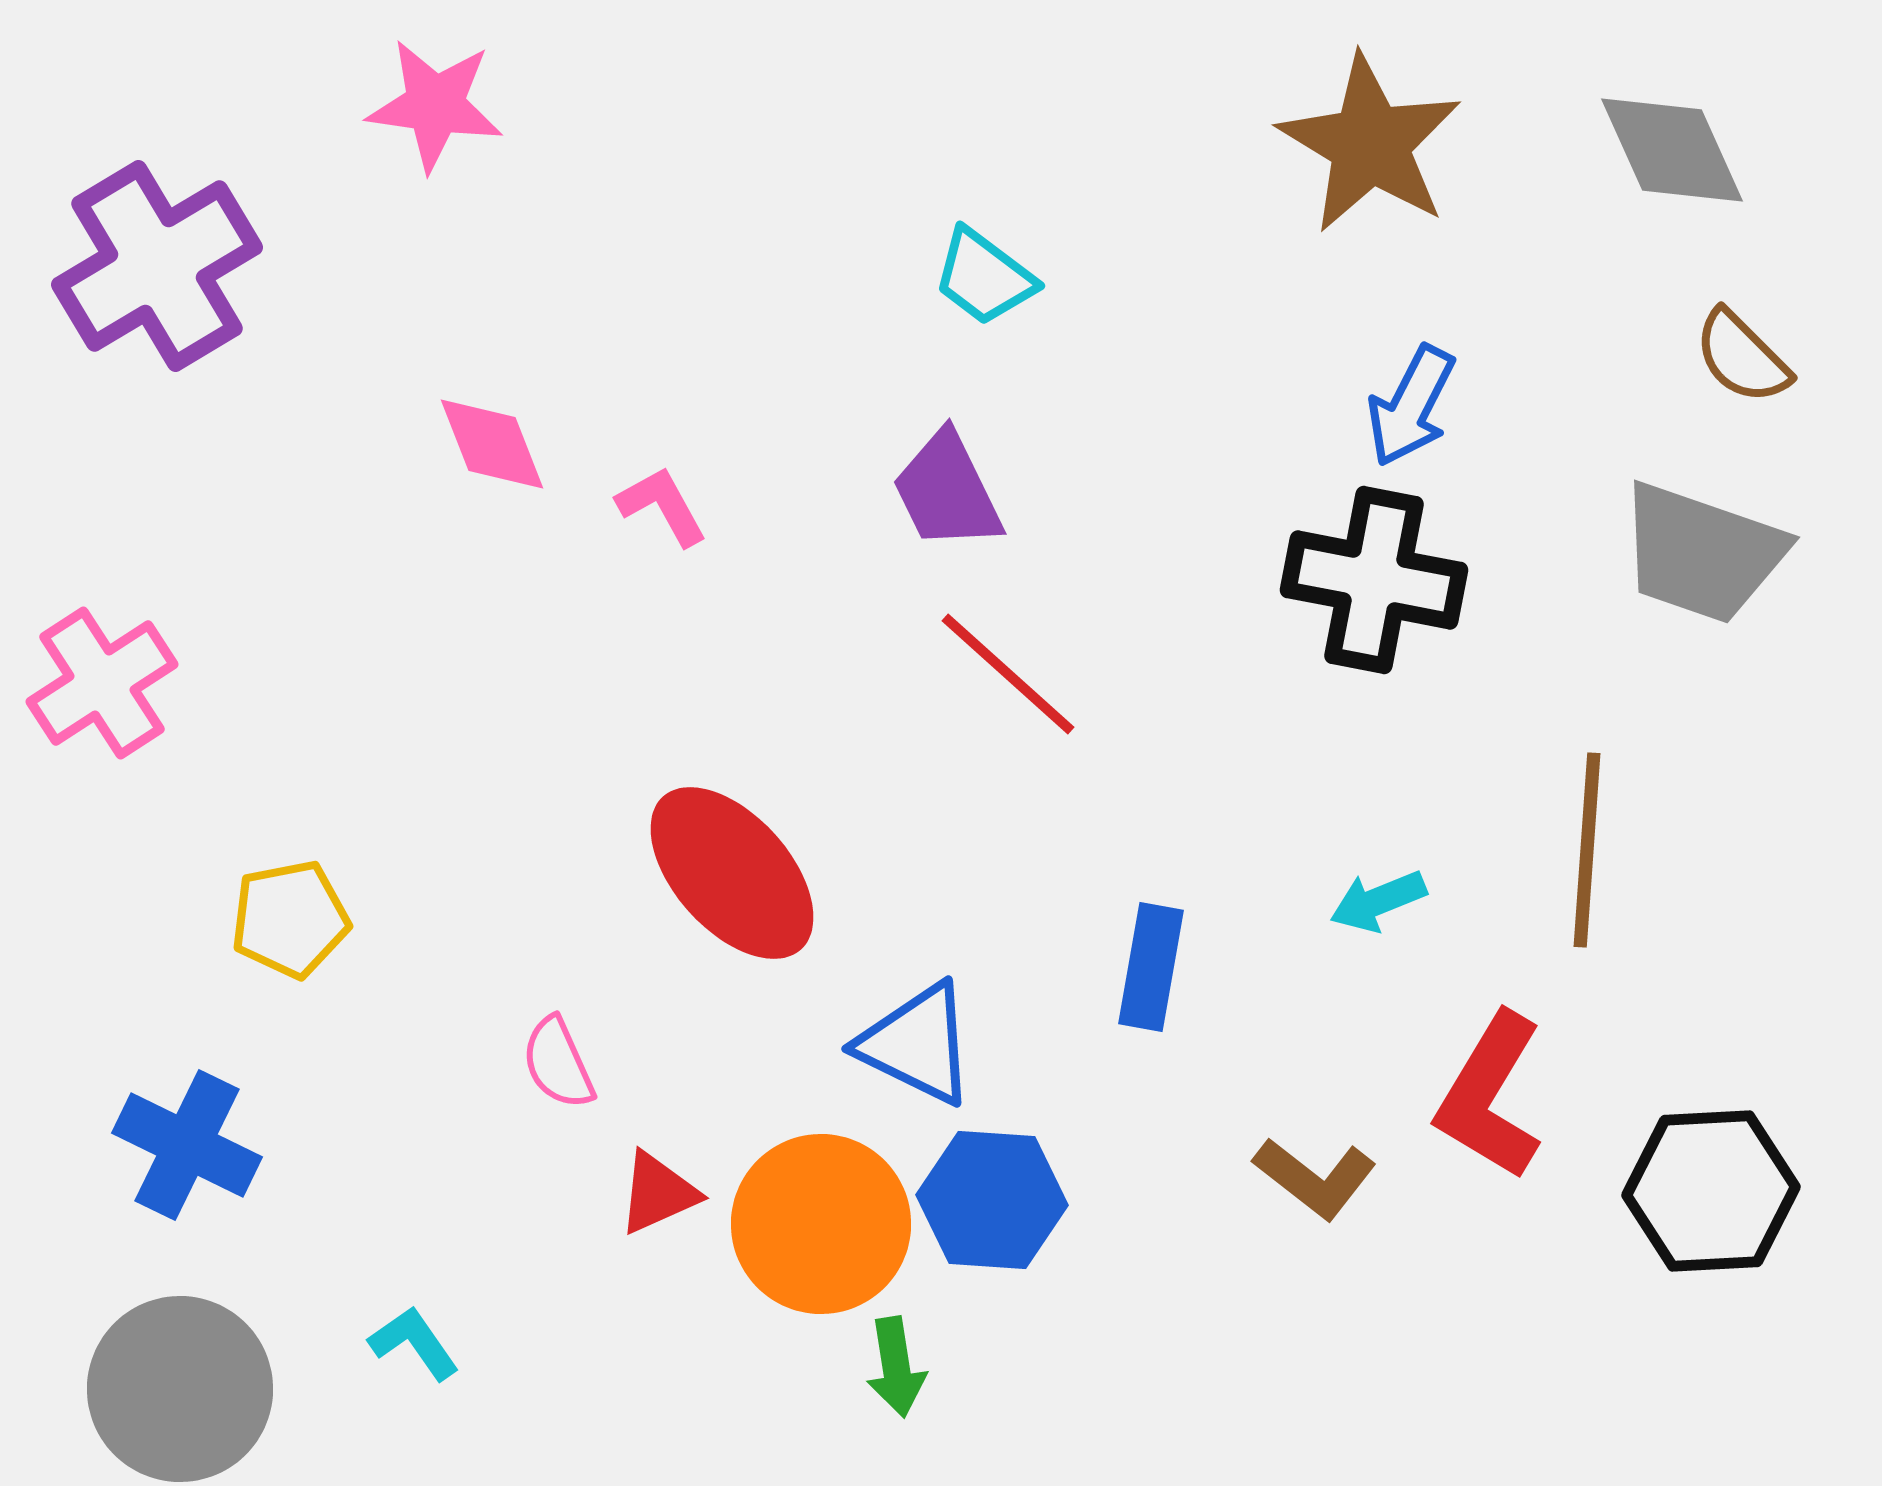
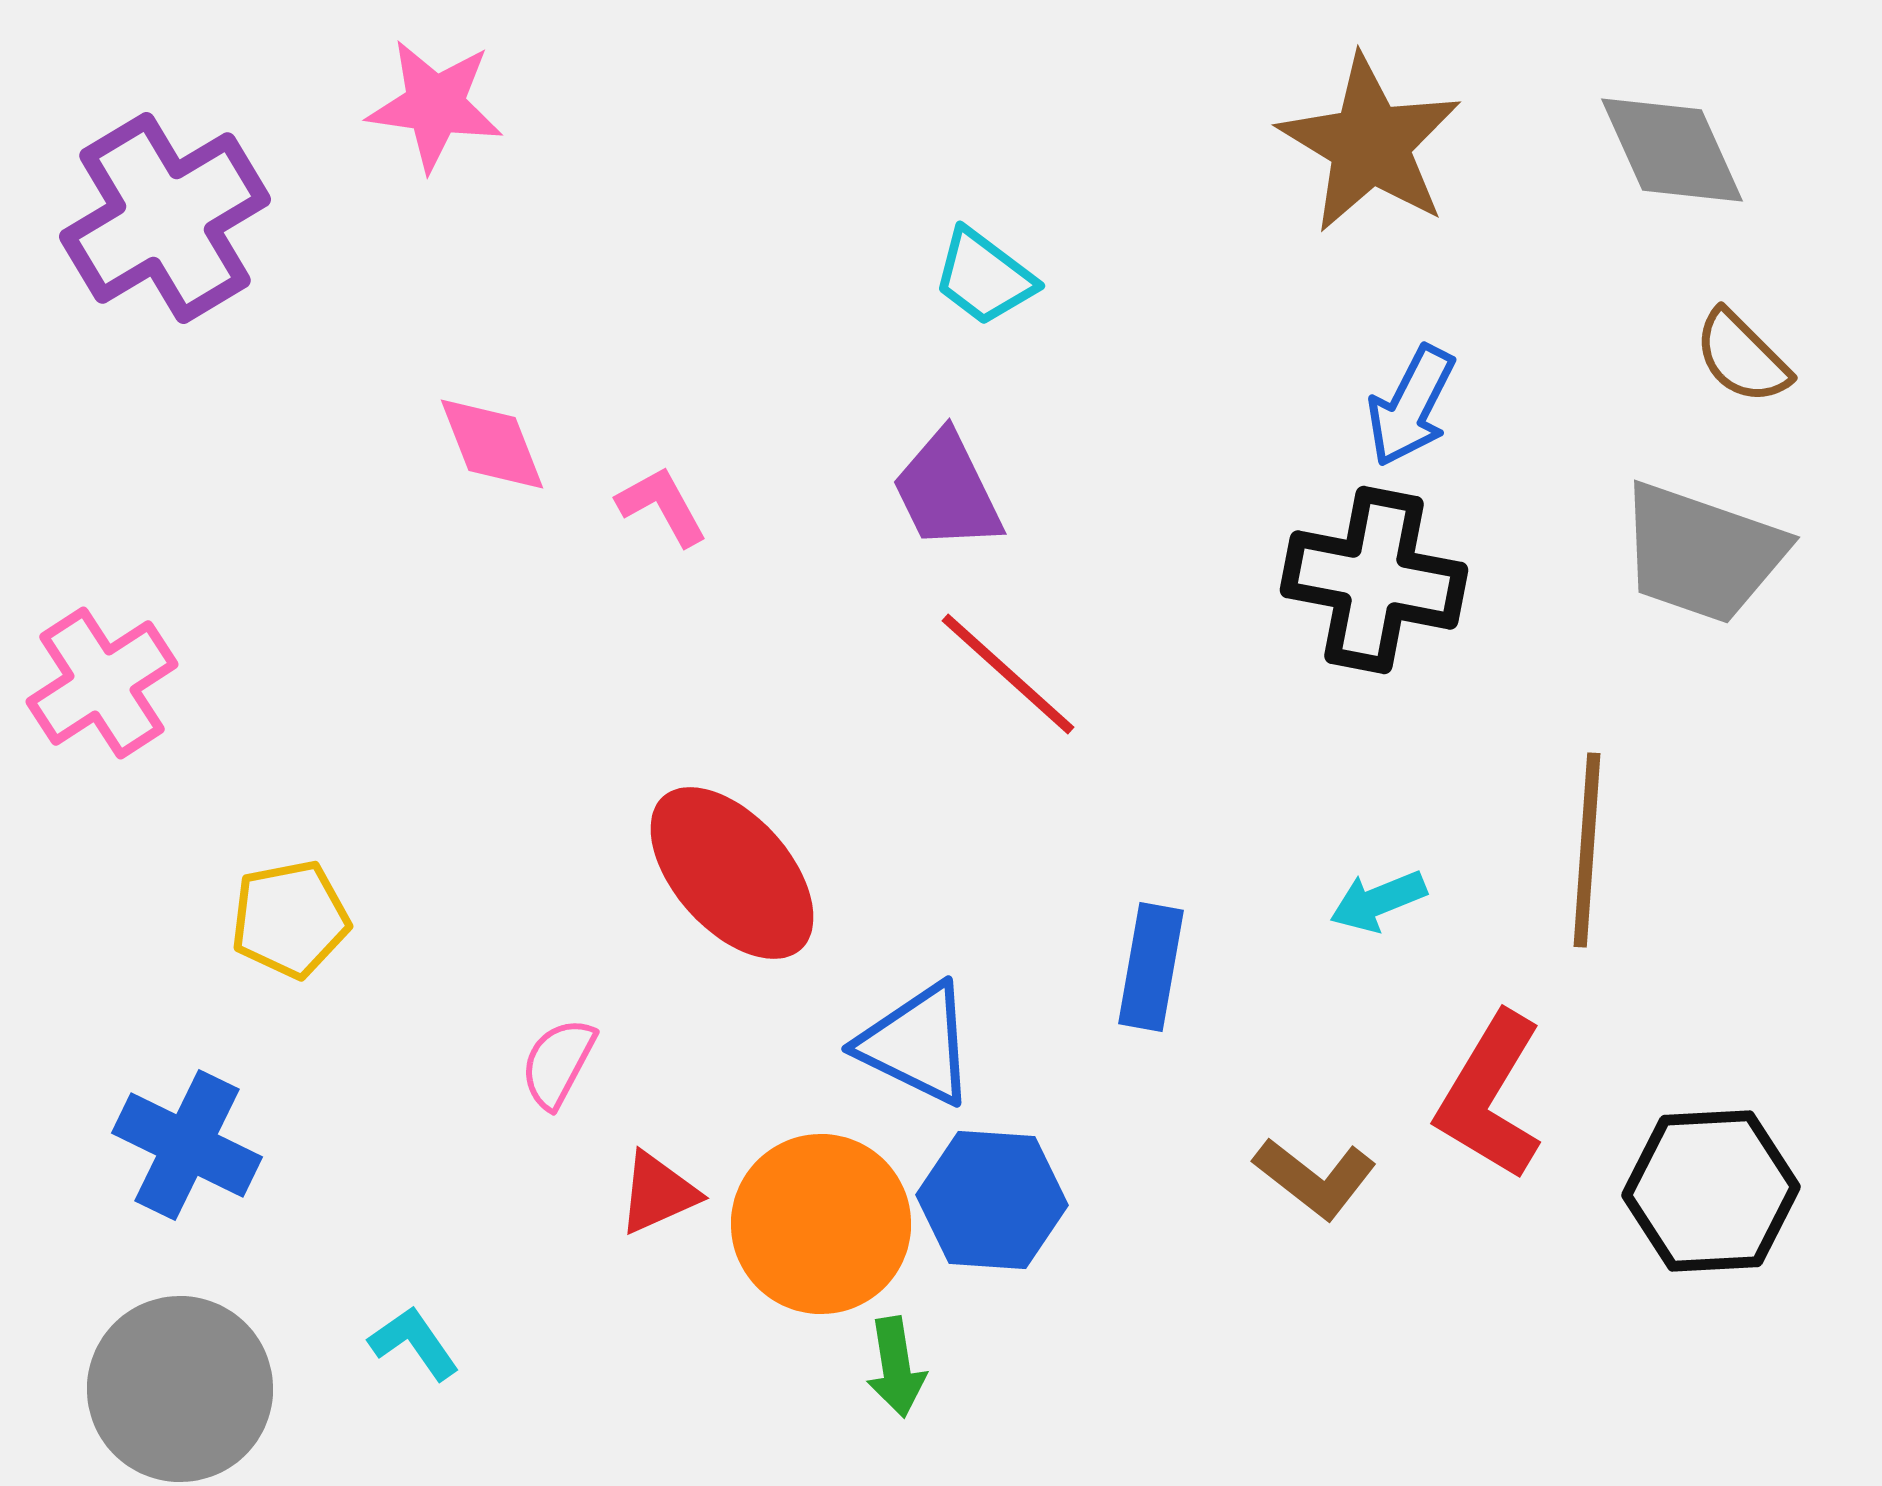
purple cross: moved 8 px right, 48 px up
pink semicircle: rotated 52 degrees clockwise
